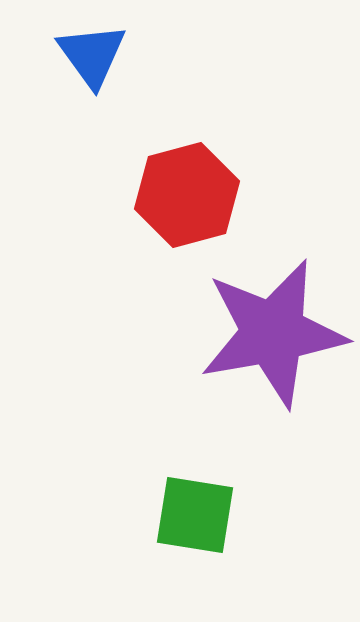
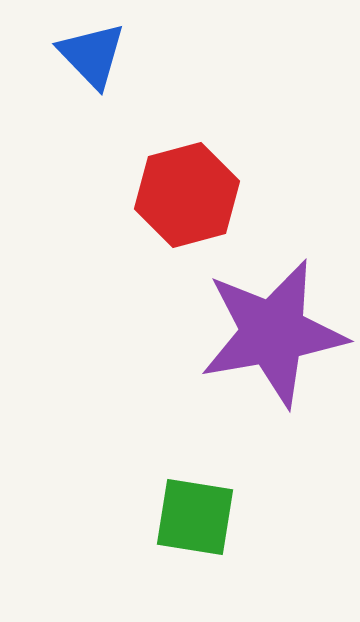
blue triangle: rotated 8 degrees counterclockwise
green square: moved 2 px down
